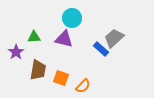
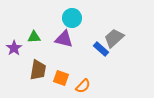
purple star: moved 2 px left, 4 px up
